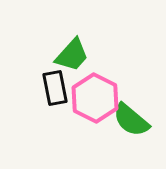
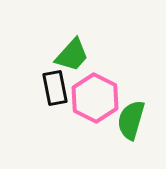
green semicircle: rotated 66 degrees clockwise
